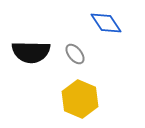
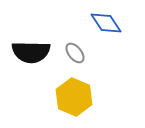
gray ellipse: moved 1 px up
yellow hexagon: moved 6 px left, 2 px up
